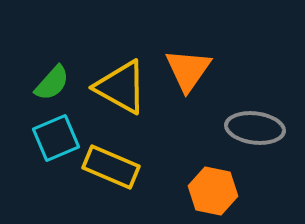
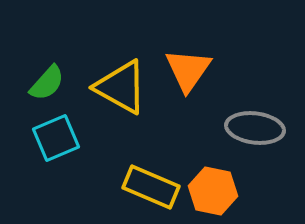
green semicircle: moved 5 px left
yellow rectangle: moved 40 px right, 20 px down
